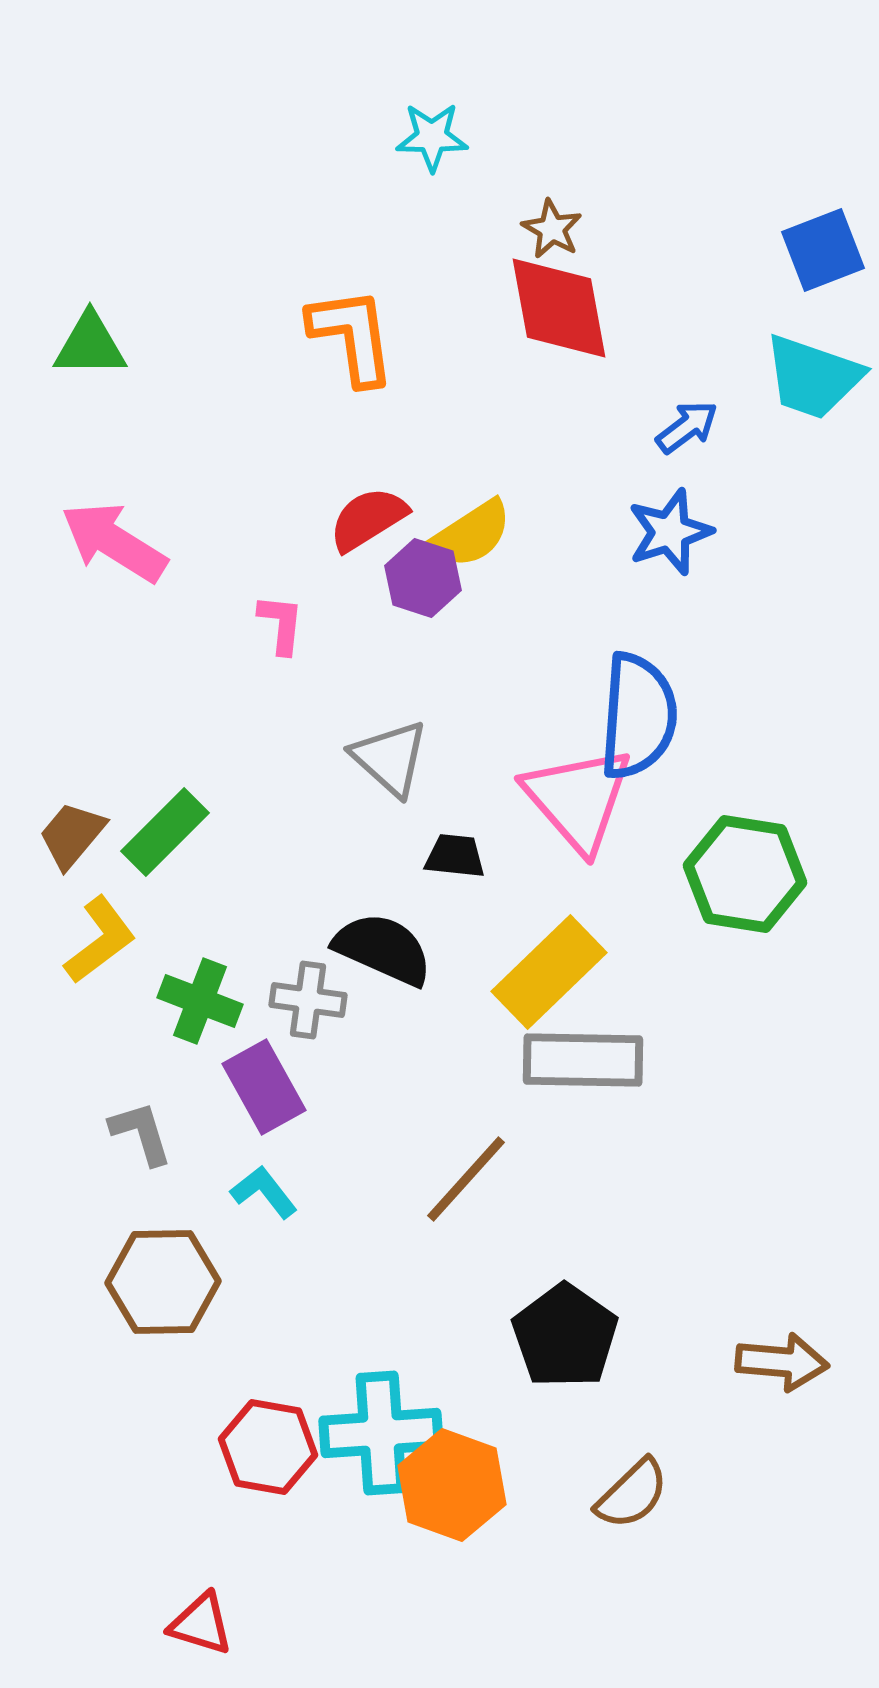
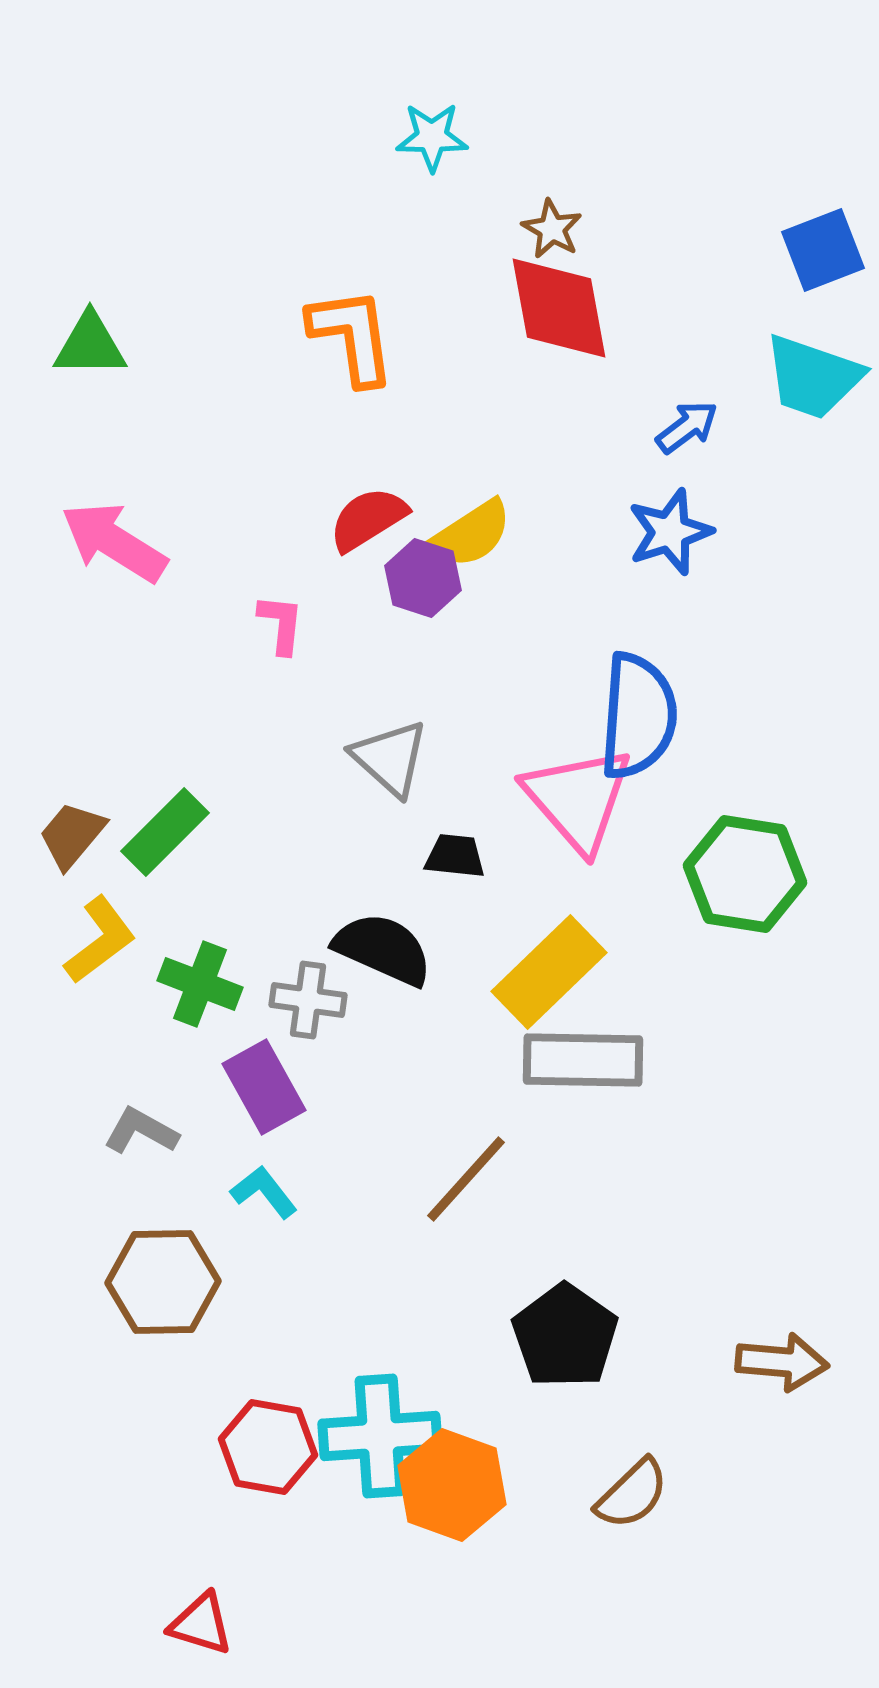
green cross: moved 17 px up
gray L-shape: moved 2 px up; rotated 44 degrees counterclockwise
cyan cross: moved 1 px left, 3 px down
